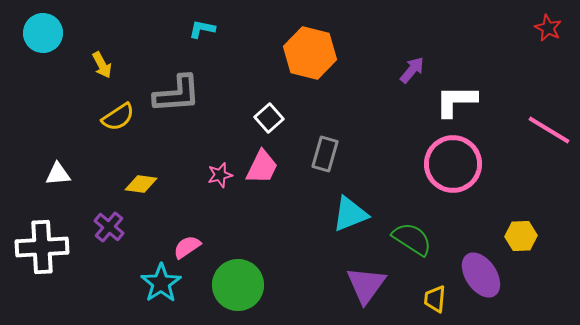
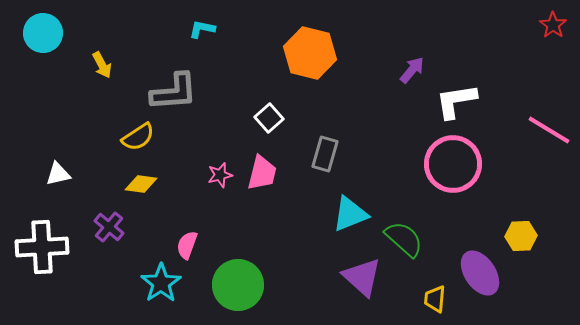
red star: moved 5 px right, 3 px up; rotated 8 degrees clockwise
gray L-shape: moved 3 px left, 2 px up
white L-shape: rotated 9 degrees counterclockwise
yellow semicircle: moved 20 px right, 20 px down
pink trapezoid: moved 6 px down; rotated 12 degrees counterclockwise
white triangle: rotated 8 degrees counterclockwise
green semicircle: moved 8 px left; rotated 9 degrees clockwise
pink semicircle: moved 2 px up; rotated 36 degrees counterclockwise
purple ellipse: moved 1 px left, 2 px up
purple triangle: moved 4 px left, 8 px up; rotated 24 degrees counterclockwise
